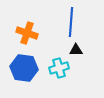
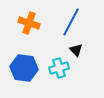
blue line: rotated 24 degrees clockwise
orange cross: moved 2 px right, 10 px up
black triangle: rotated 48 degrees clockwise
